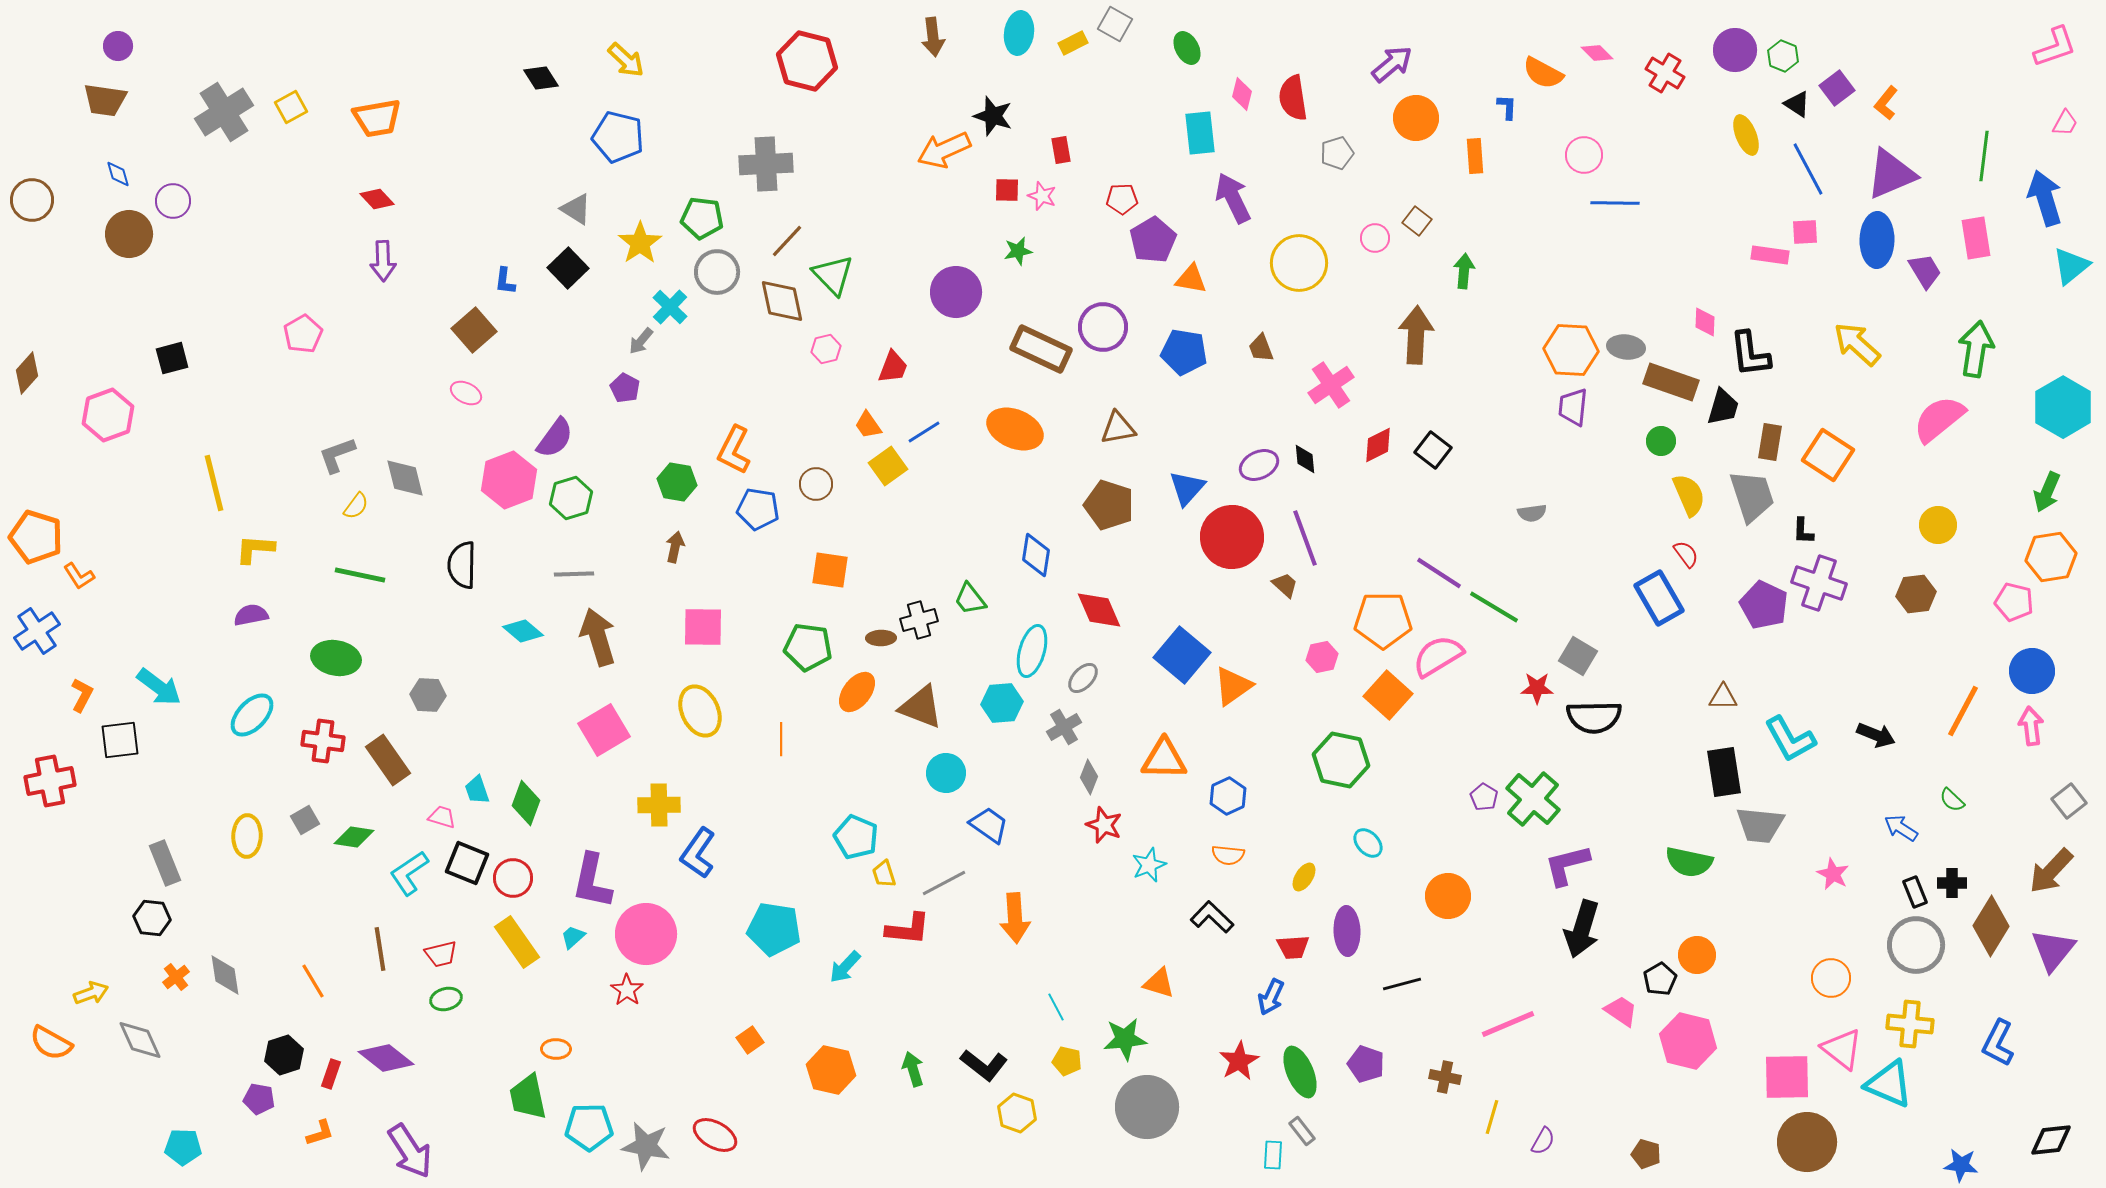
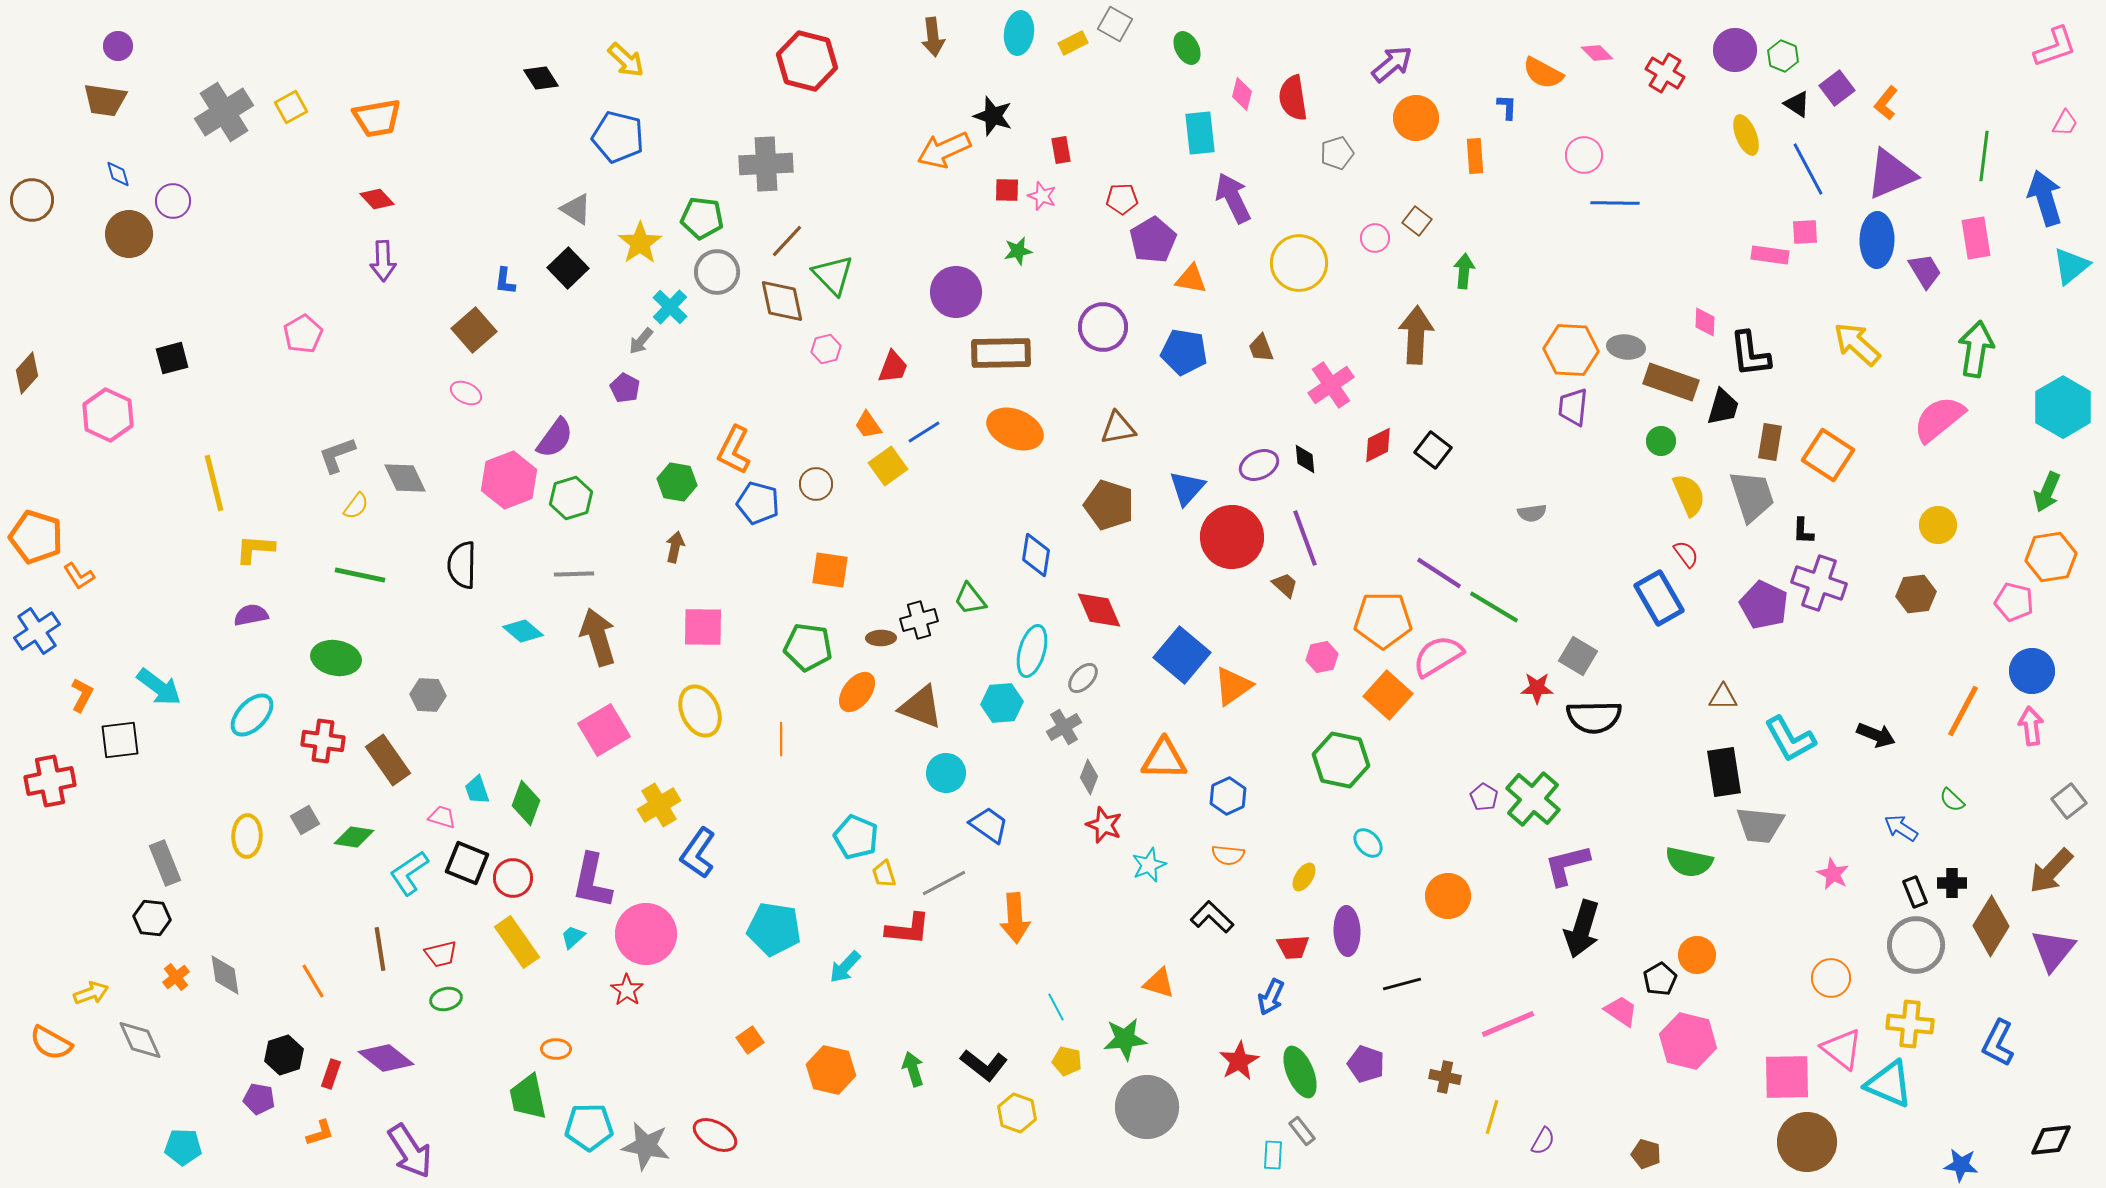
brown rectangle at (1041, 349): moved 40 px left, 4 px down; rotated 26 degrees counterclockwise
pink hexagon at (108, 415): rotated 15 degrees counterclockwise
gray diamond at (405, 478): rotated 12 degrees counterclockwise
blue pentagon at (758, 509): moved 6 px up; rotated 6 degrees clockwise
yellow cross at (659, 805): rotated 30 degrees counterclockwise
